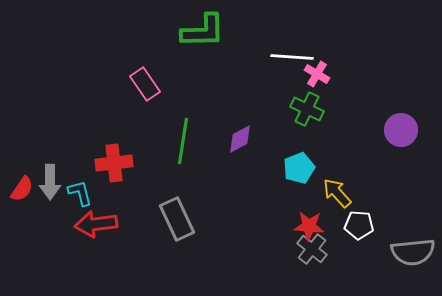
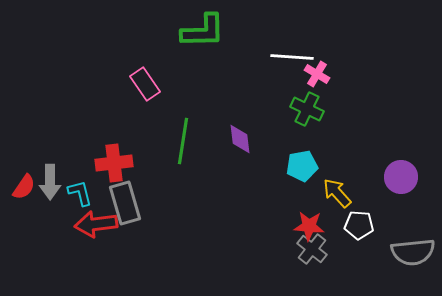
purple circle: moved 47 px down
purple diamond: rotated 68 degrees counterclockwise
cyan pentagon: moved 3 px right, 2 px up; rotated 12 degrees clockwise
red semicircle: moved 2 px right, 2 px up
gray rectangle: moved 52 px left, 16 px up; rotated 9 degrees clockwise
